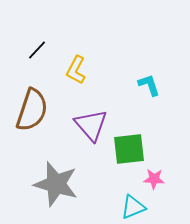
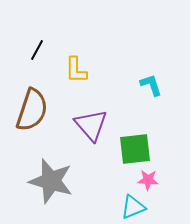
black line: rotated 15 degrees counterclockwise
yellow L-shape: rotated 28 degrees counterclockwise
cyan L-shape: moved 2 px right
green square: moved 6 px right
pink star: moved 6 px left, 1 px down
gray star: moved 5 px left, 3 px up
